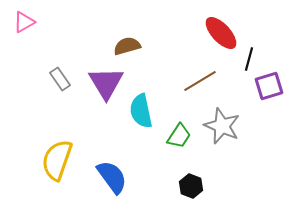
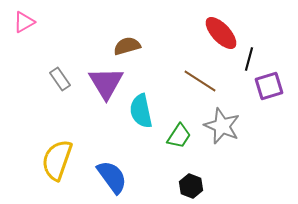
brown line: rotated 64 degrees clockwise
